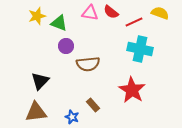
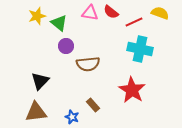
green triangle: rotated 18 degrees clockwise
